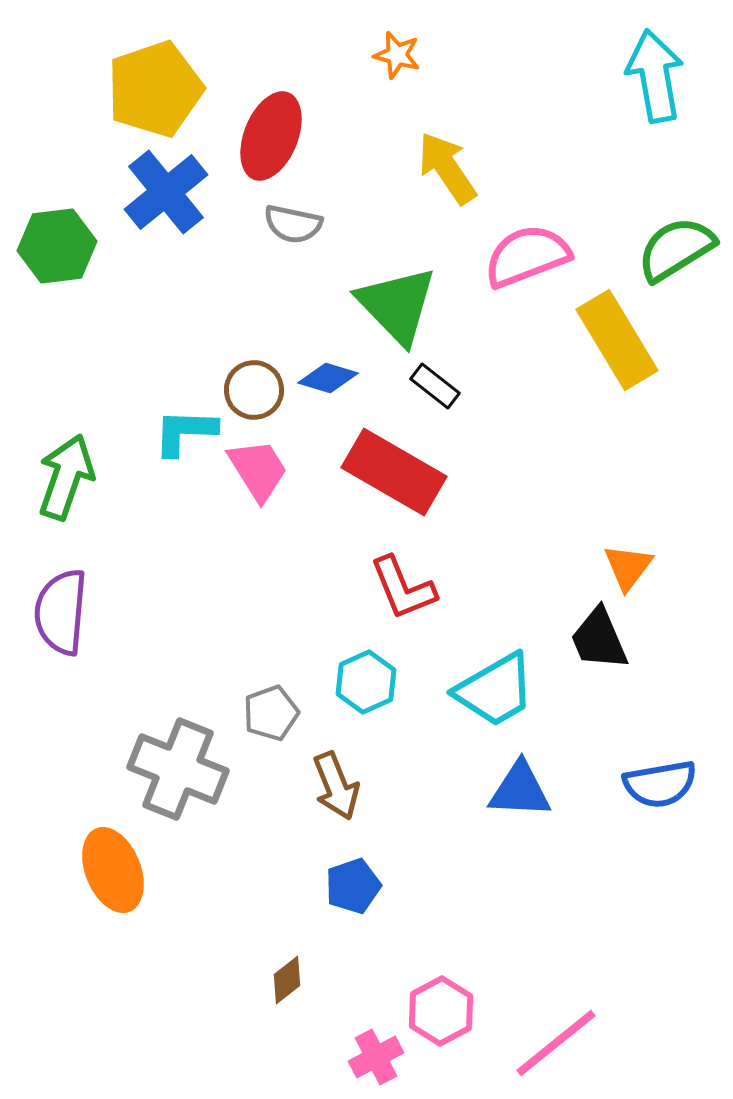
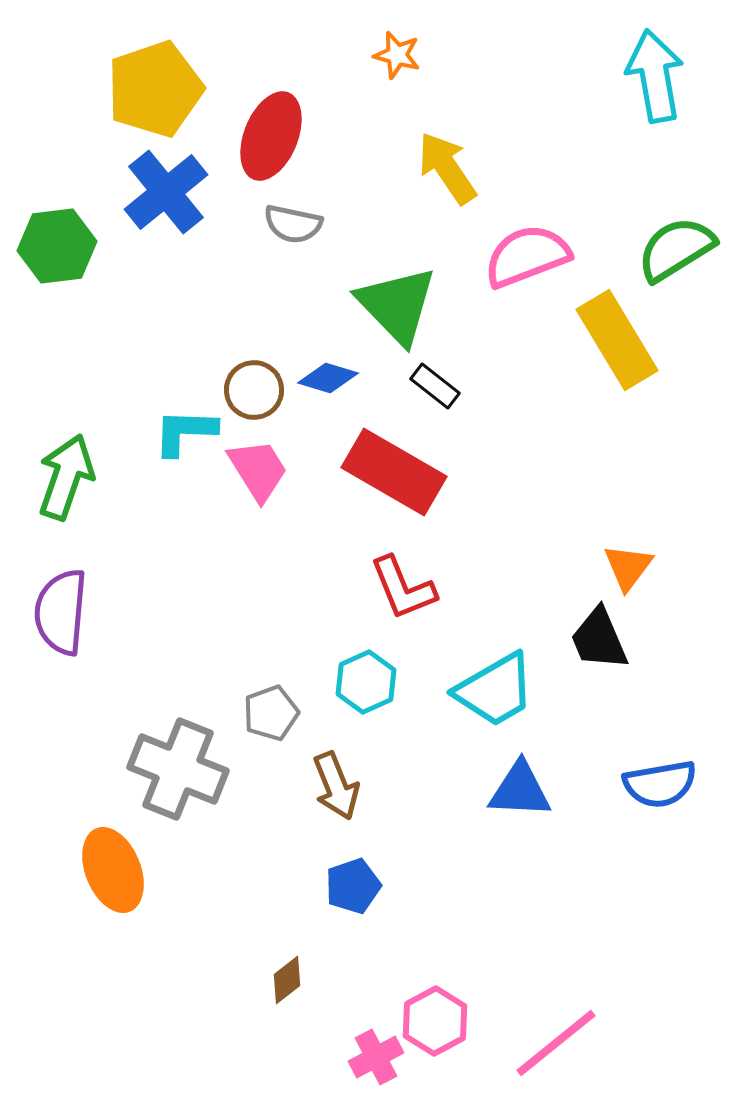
pink hexagon: moved 6 px left, 10 px down
